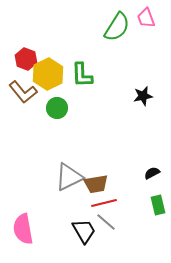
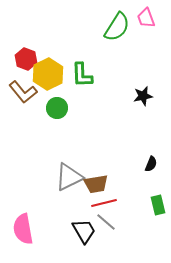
black semicircle: moved 1 px left, 9 px up; rotated 140 degrees clockwise
